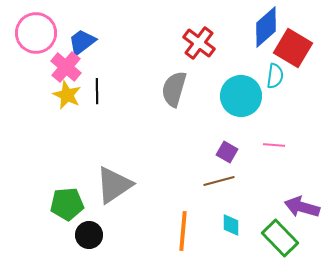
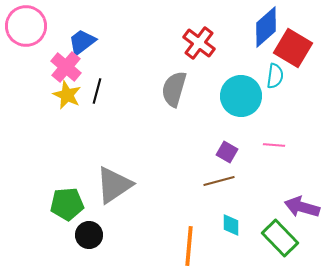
pink circle: moved 10 px left, 7 px up
black line: rotated 15 degrees clockwise
orange line: moved 6 px right, 15 px down
